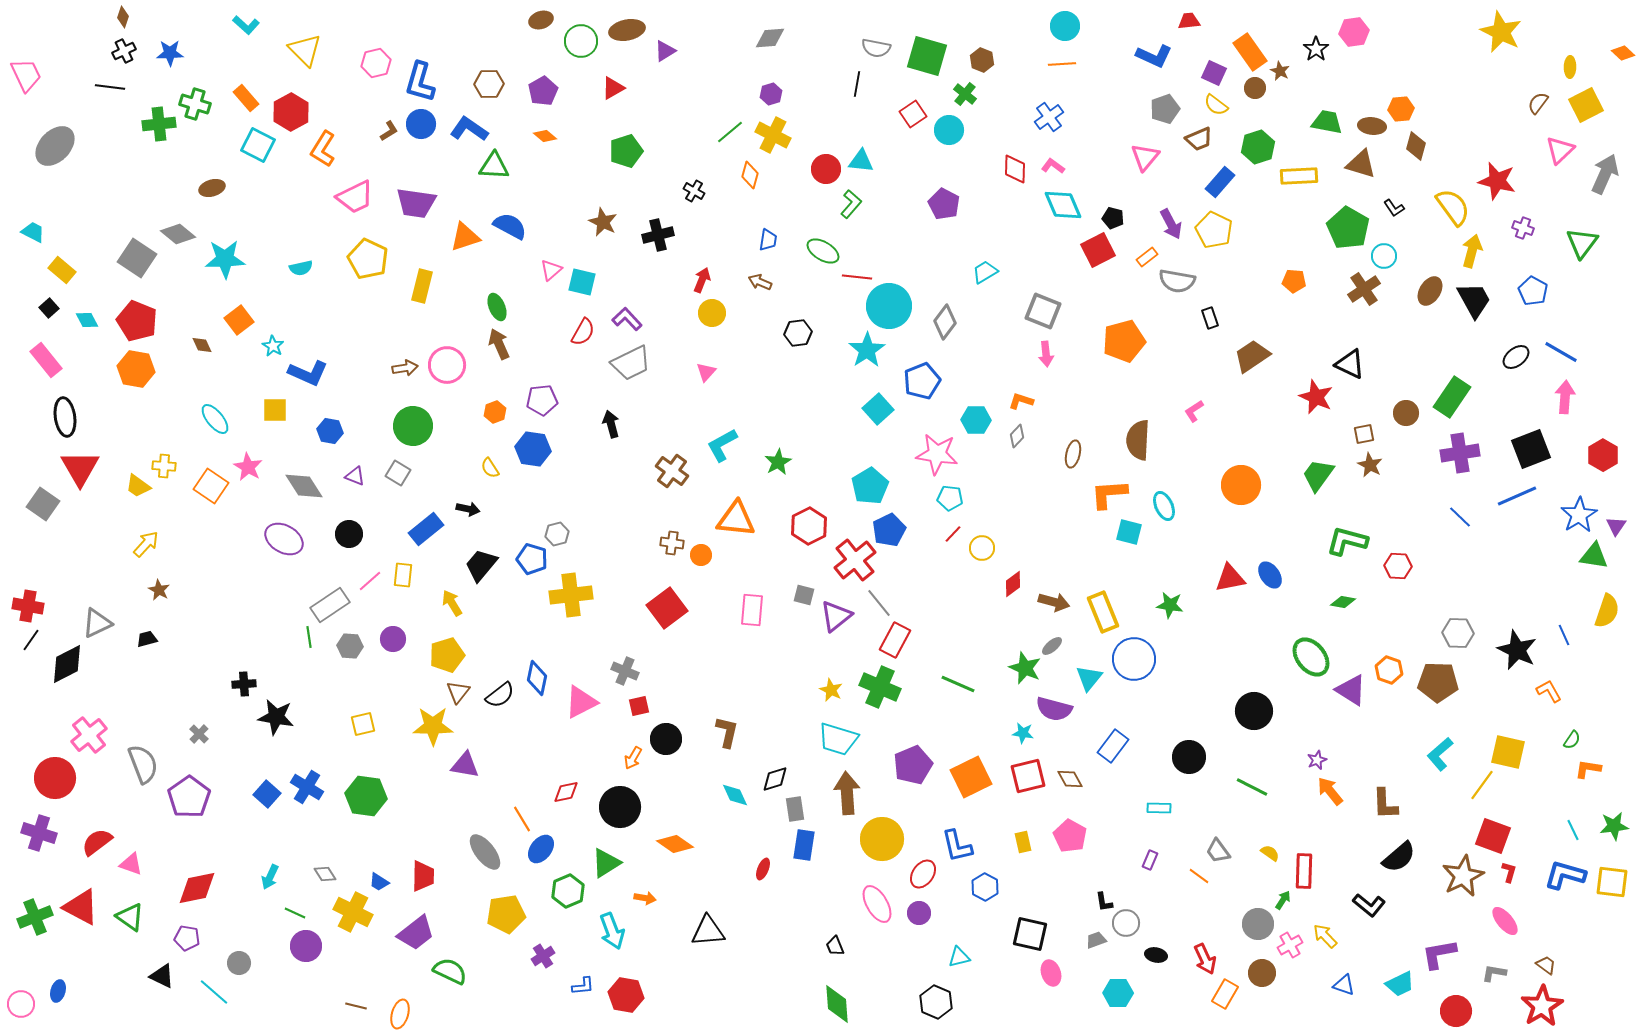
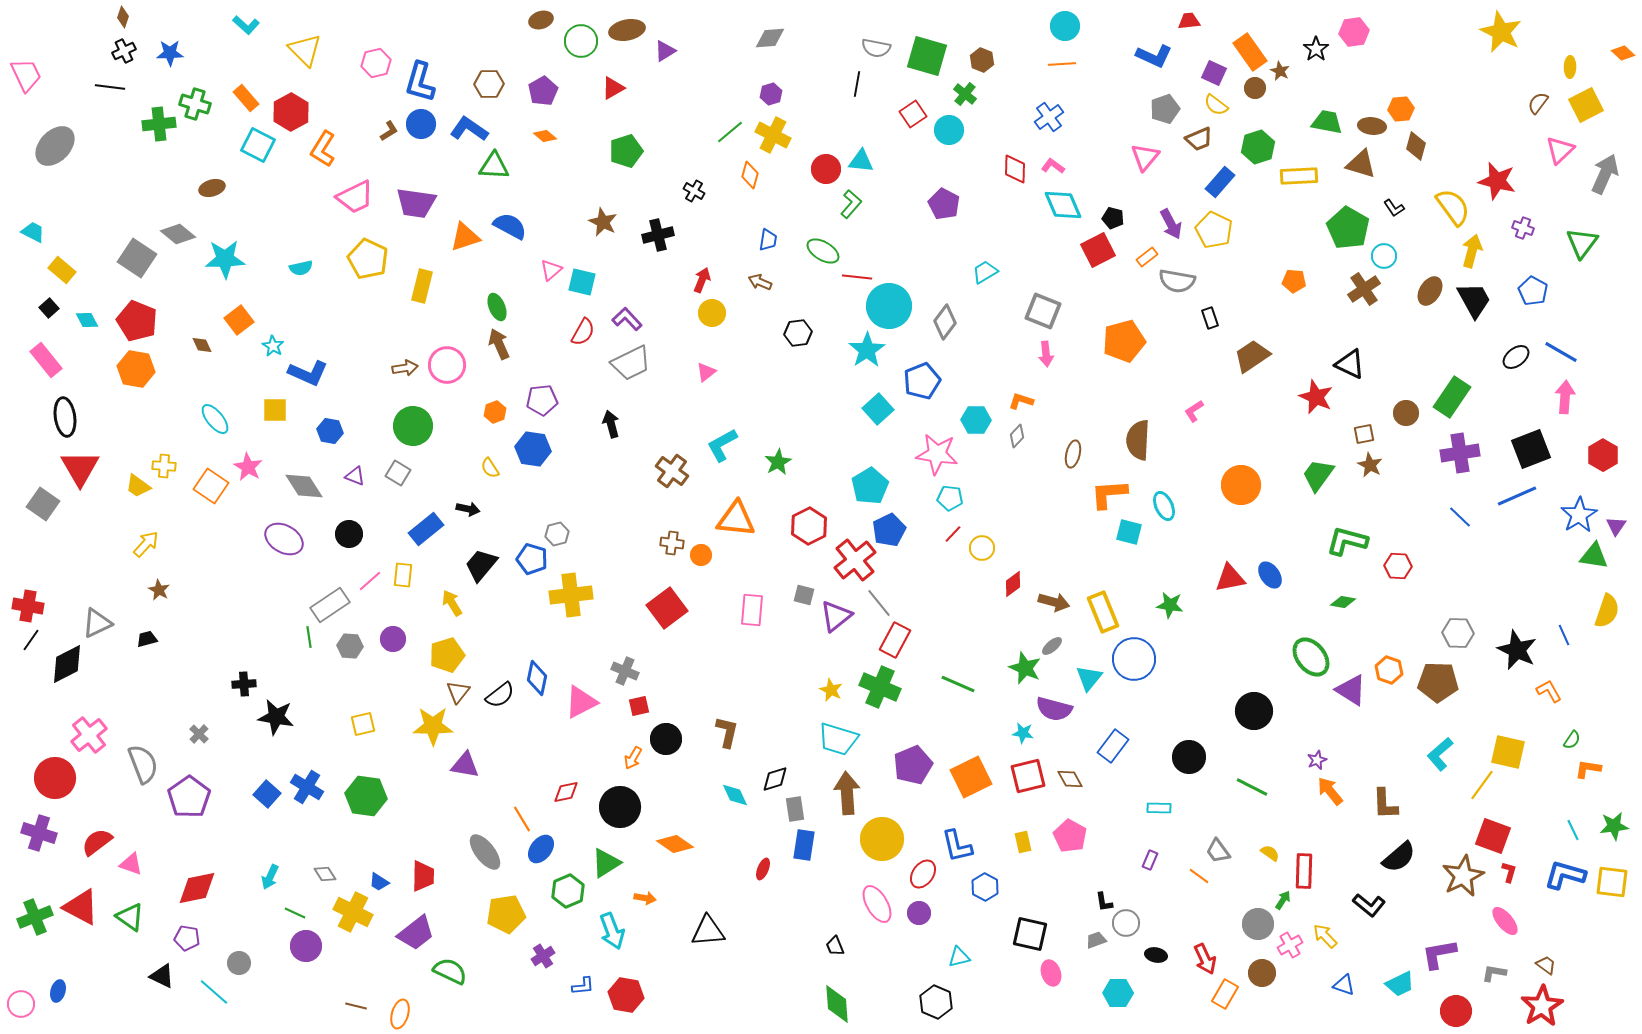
pink triangle at (706, 372): rotated 10 degrees clockwise
